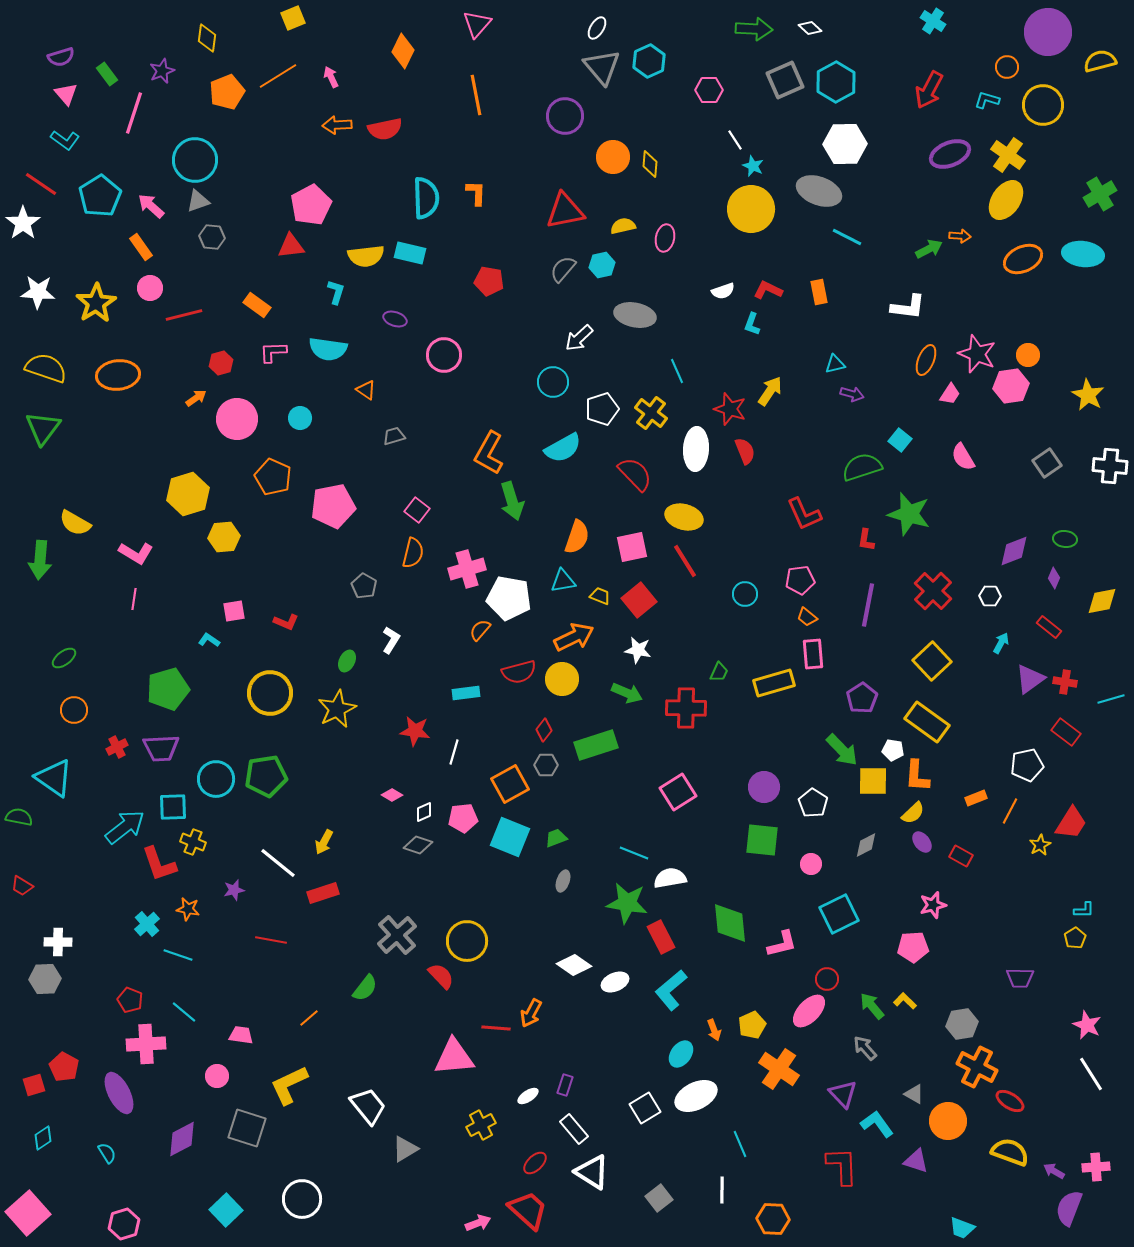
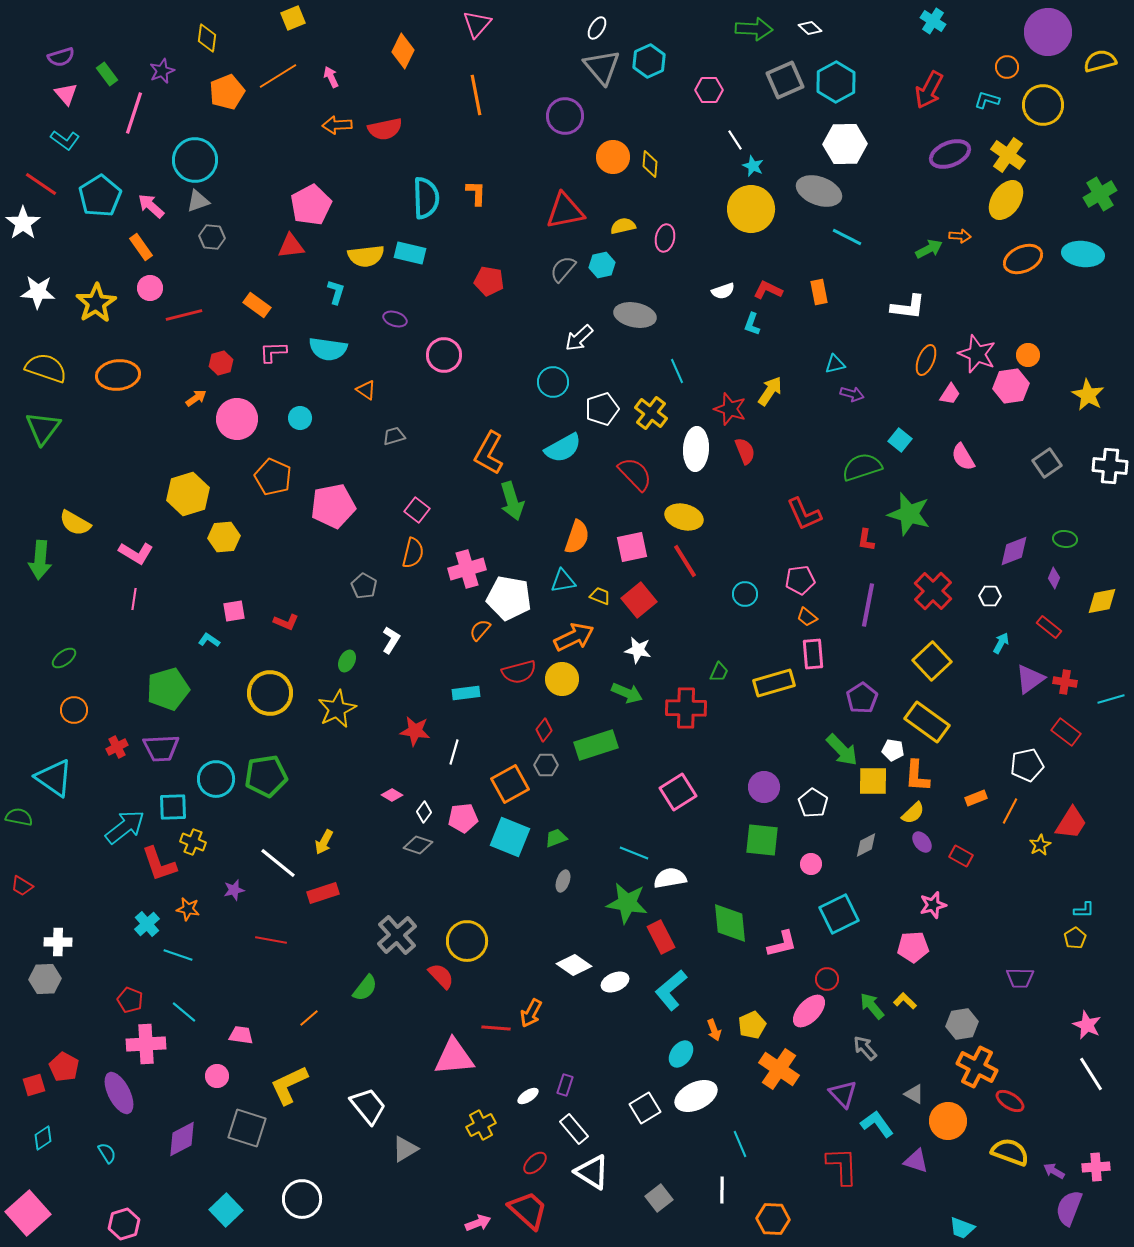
white diamond at (424, 812): rotated 30 degrees counterclockwise
